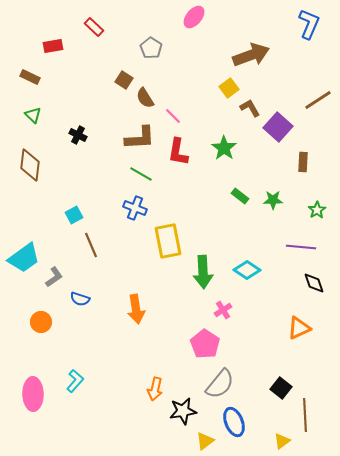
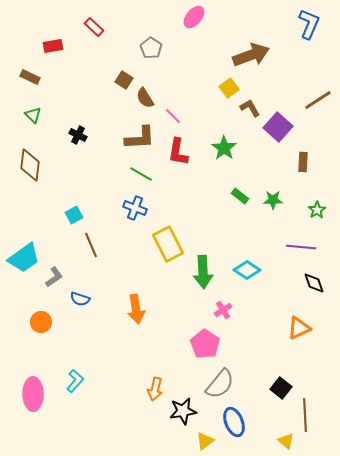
yellow rectangle at (168, 241): moved 3 px down; rotated 16 degrees counterclockwise
yellow triangle at (282, 441): moved 4 px right; rotated 42 degrees counterclockwise
